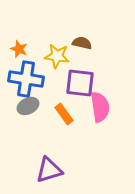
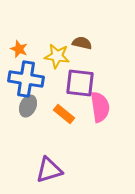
gray ellipse: rotated 40 degrees counterclockwise
orange rectangle: rotated 15 degrees counterclockwise
